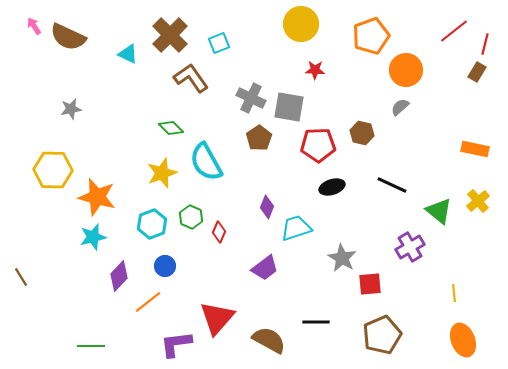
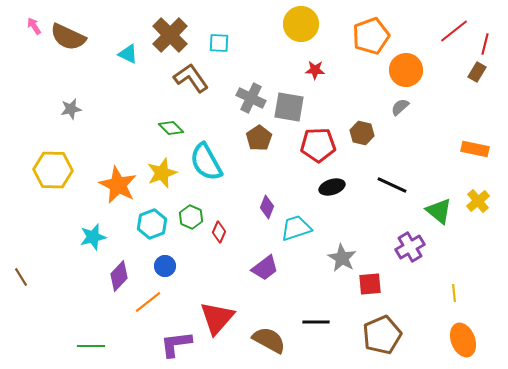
cyan square at (219, 43): rotated 25 degrees clockwise
orange star at (97, 197): moved 21 px right, 12 px up; rotated 12 degrees clockwise
